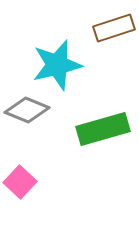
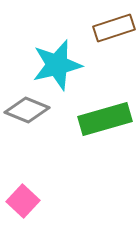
green rectangle: moved 2 px right, 10 px up
pink square: moved 3 px right, 19 px down
